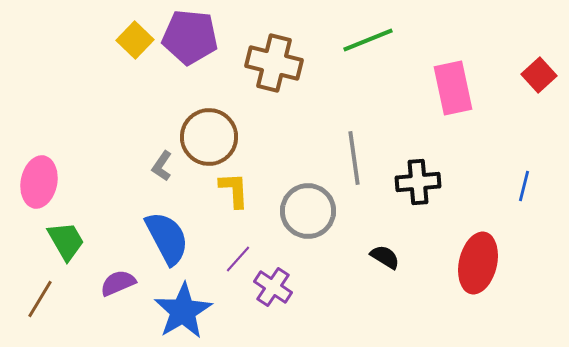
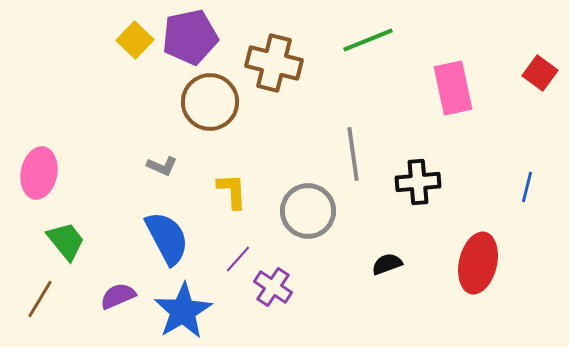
purple pentagon: rotated 18 degrees counterclockwise
red square: moved 1 px right, 2 px up; rotated 12 degrees counterclockwise
brown circle: moved 1 px right, 35 px up
gray line: moved 1 px left, 4 px up
gray L-shape: rotated 100 degrees counterclockwise
pink ellipse: moved 9 px up
blue line: moved 3 px right, 1 px down
yellow L-shape: moved 2 px left, 1 px down
green trapezoid: rotated 9 degrees counterclockwise
black semicircle: moved 2 px right, 7 px down; rotated 52 degrees counterclockwise
purple semicircle: moved 13 px down
